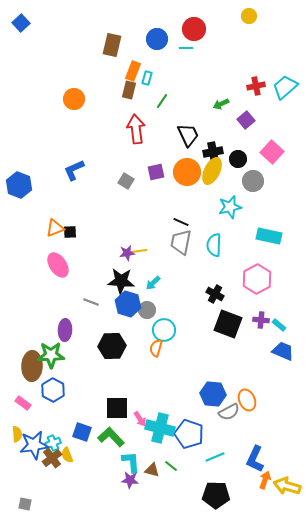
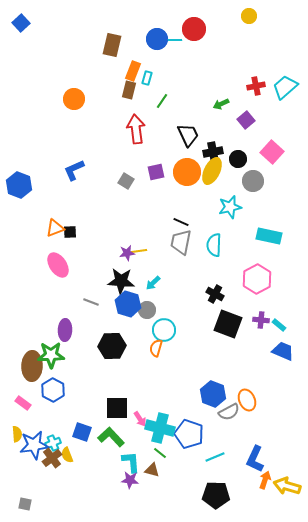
cyan line at (186, 48): moved 11 px left, 8 px up
blue hexagon at (213, 394): rotated 15 degrees clockwise
green line at (171, 466): moved 11 px left, 13 px up
